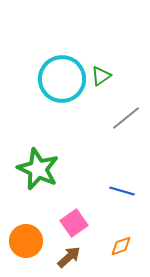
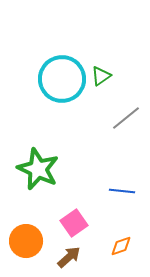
blue line: rotated 10 degrees counterclockwise
